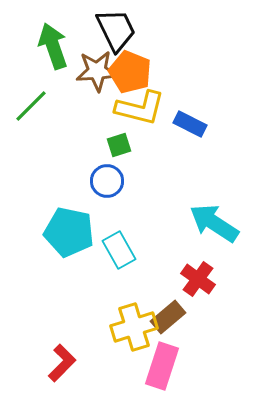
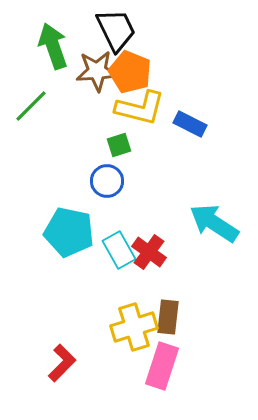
red cross: moved 49 px left, 27 px up
brown rectangle: rotated 44 degrees counterclockwise
